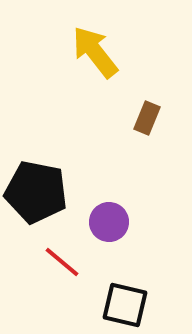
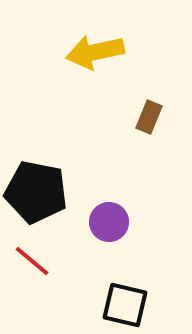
yellow arrow: rotated 64 degrees counterclockwise
brown rectangle: moved 2 px right, 1 px up
red line: moved 30 px left, 1 px up
